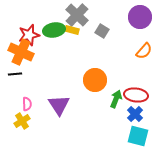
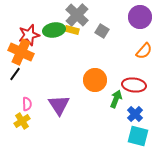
black line: rotated 48 degrees counterclockwise
red ellipse: moved 2 px left, 10 px up
